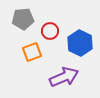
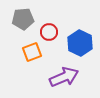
red circle: moved 1 px left, 1 px down
